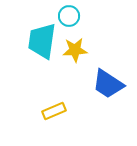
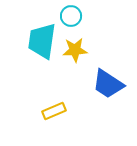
cyan circle: moved 2 px right
